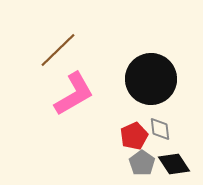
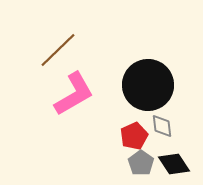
black circle: moved 3 px left, 6 px down
gray diamond: moved 2 px right, 3 px up
gray pentagon: moved 1 px left
